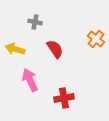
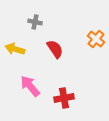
pink arrow: moved 6 px down; rotated 15 degrees counterclockwise
